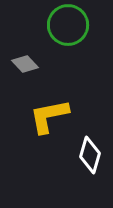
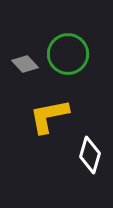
green circle: moved 29 px down
